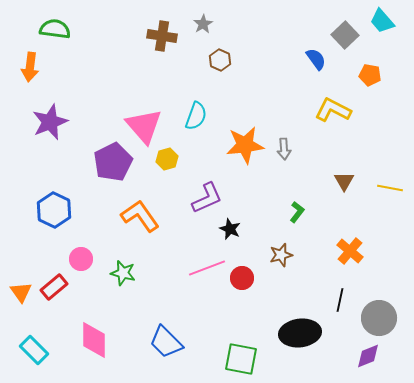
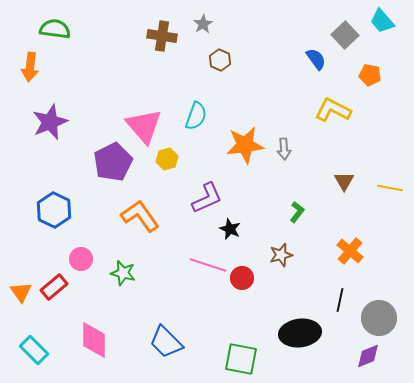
pink line: moved 1 px right, 3 px up; rotated 39 degrees clockwise
